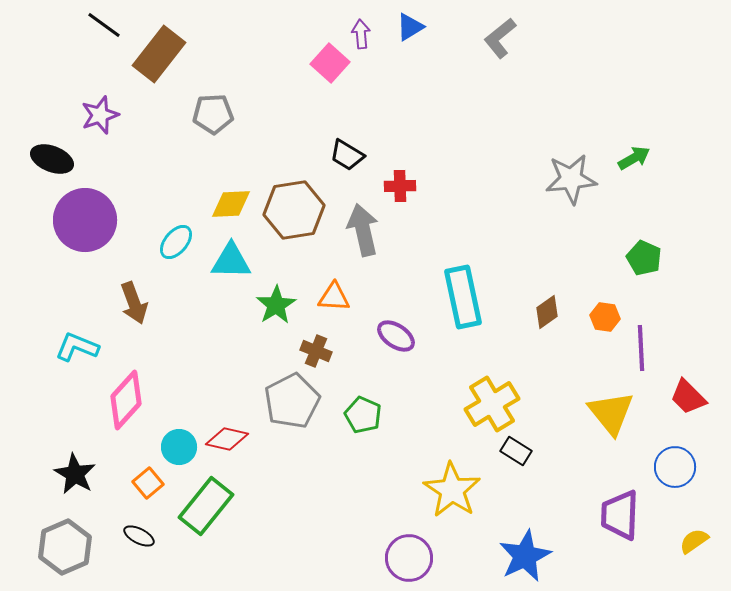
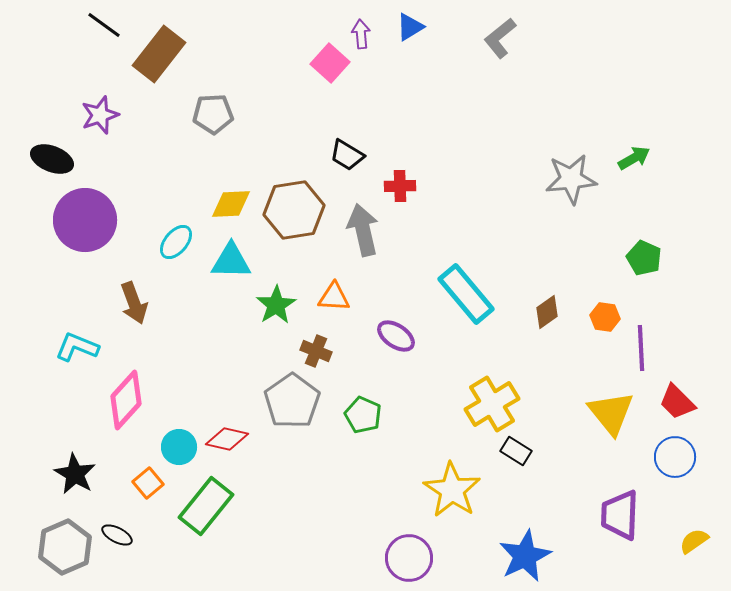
cyan rectangle at (463, 297): moved 3 px right, 3 px up; rotated 28 degrees counterclockwise
red trapezoid at (688, 397): moved 11 px left, 5 px down
gray pentagon at (292, 401): rotated 8 degrees counterclockwise
blue circle at (675, 467): moved 10 px up
black ellipse at (139, 536): moved 22 px left, 1 px up
